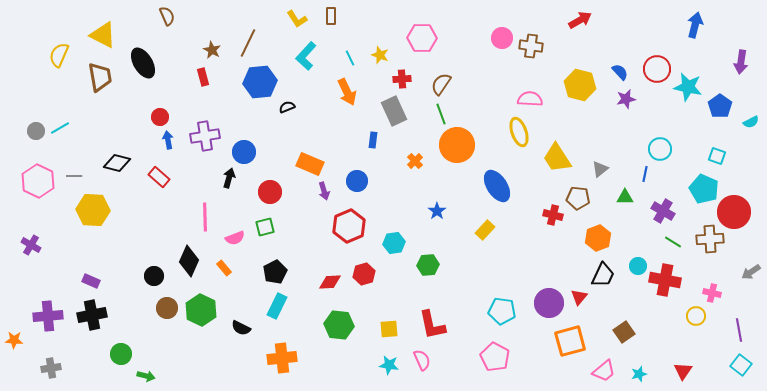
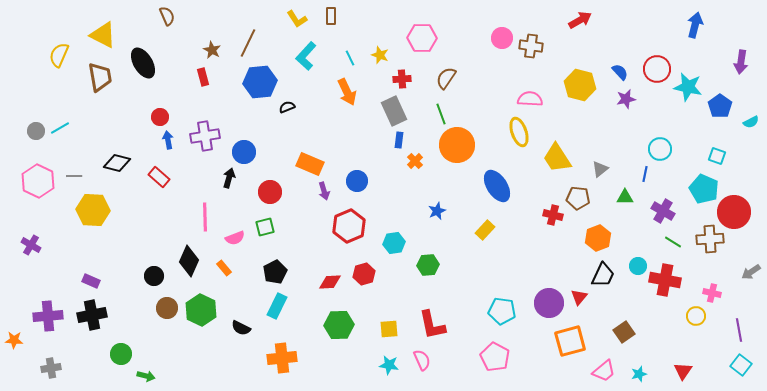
brown semicircle at (441, 84): moved 5 px right, 6 px up
blue rectangle at (373, 140): moved 26 px right
blue star at (437, 211): rotated 12 degrees clockwise
green hexagon at (339, 325): rotated 8 degrees counterclockwise
